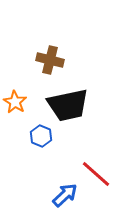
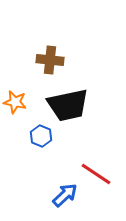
brown cross: rotated 8 degrees counterclockwise
orange star: rotated 20 degrees counterclockwise
red line: rotated 8 degrees counterclockwise
